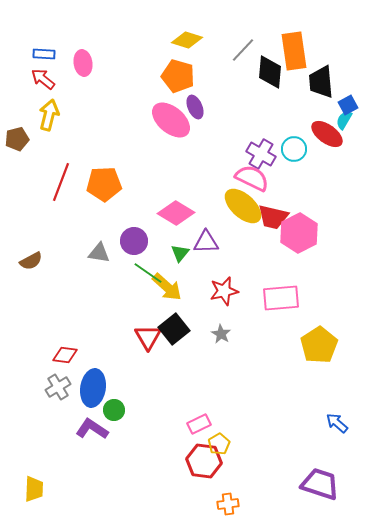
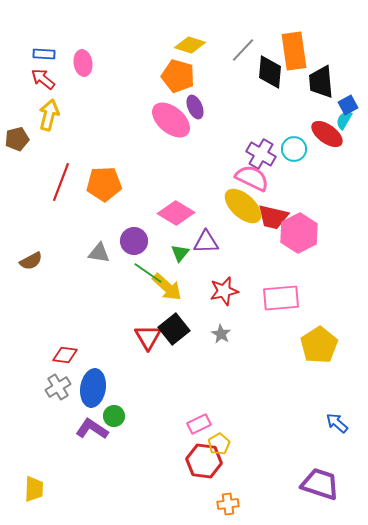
yellow diamond at (187, 40): moved 3 px right, 5 px down
green circle at (114, 410): moved 6 px down
